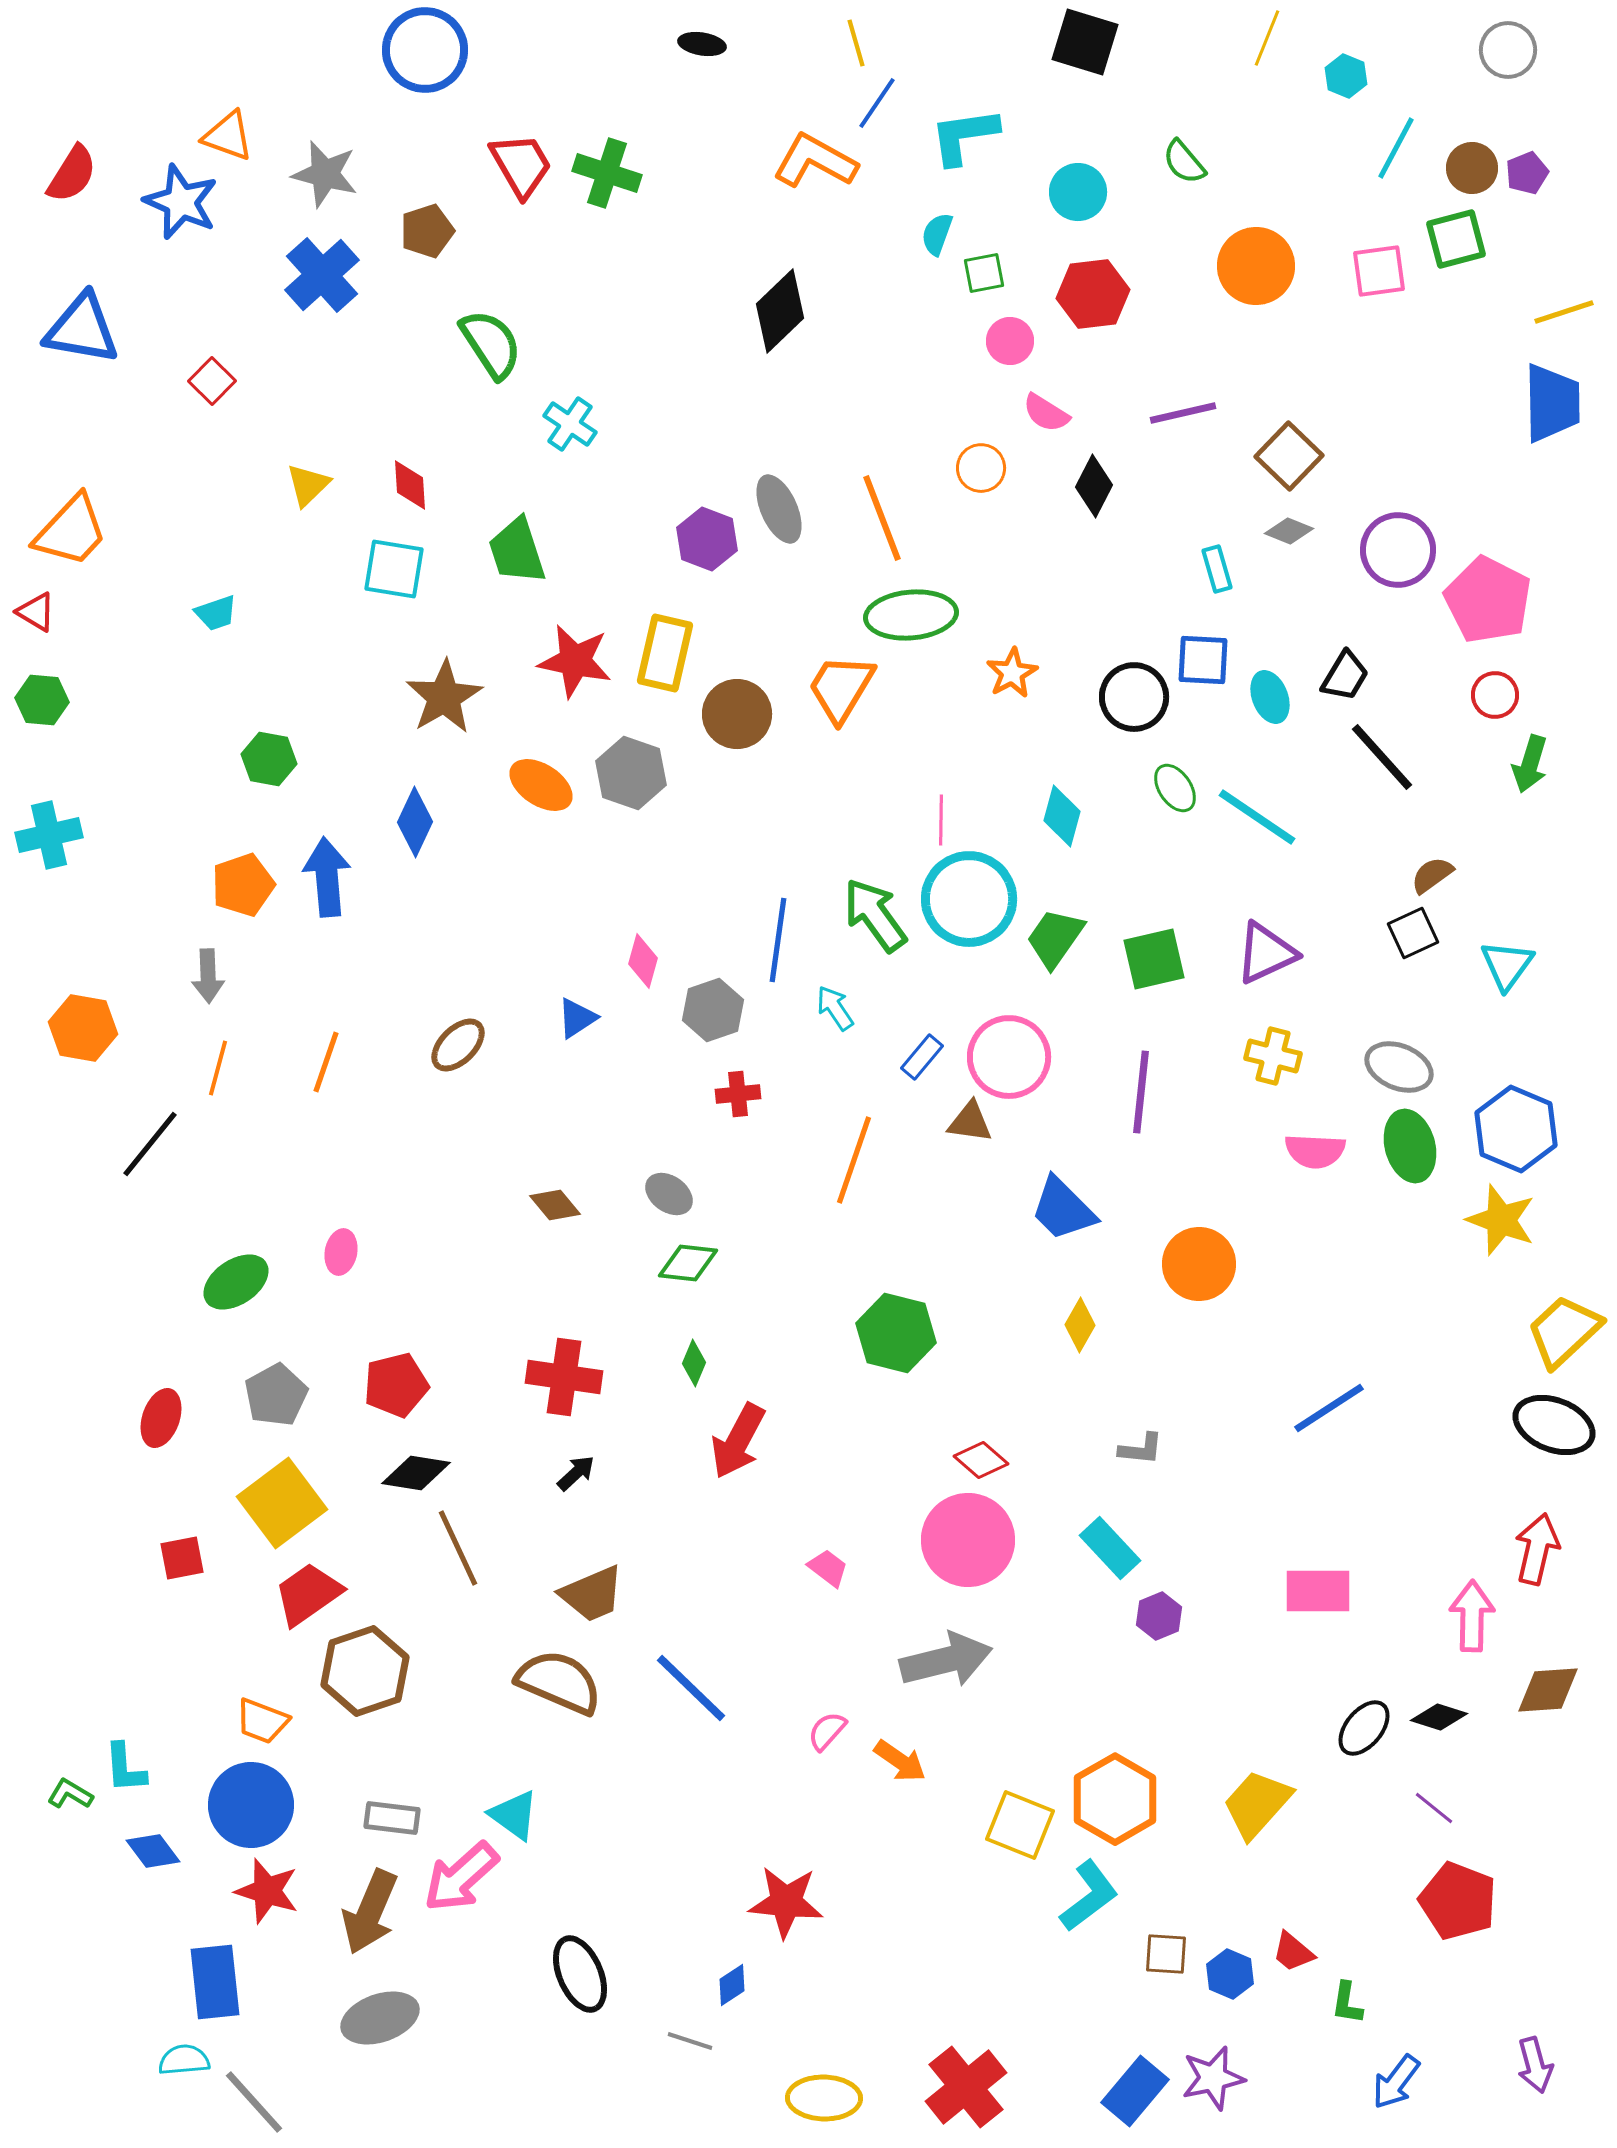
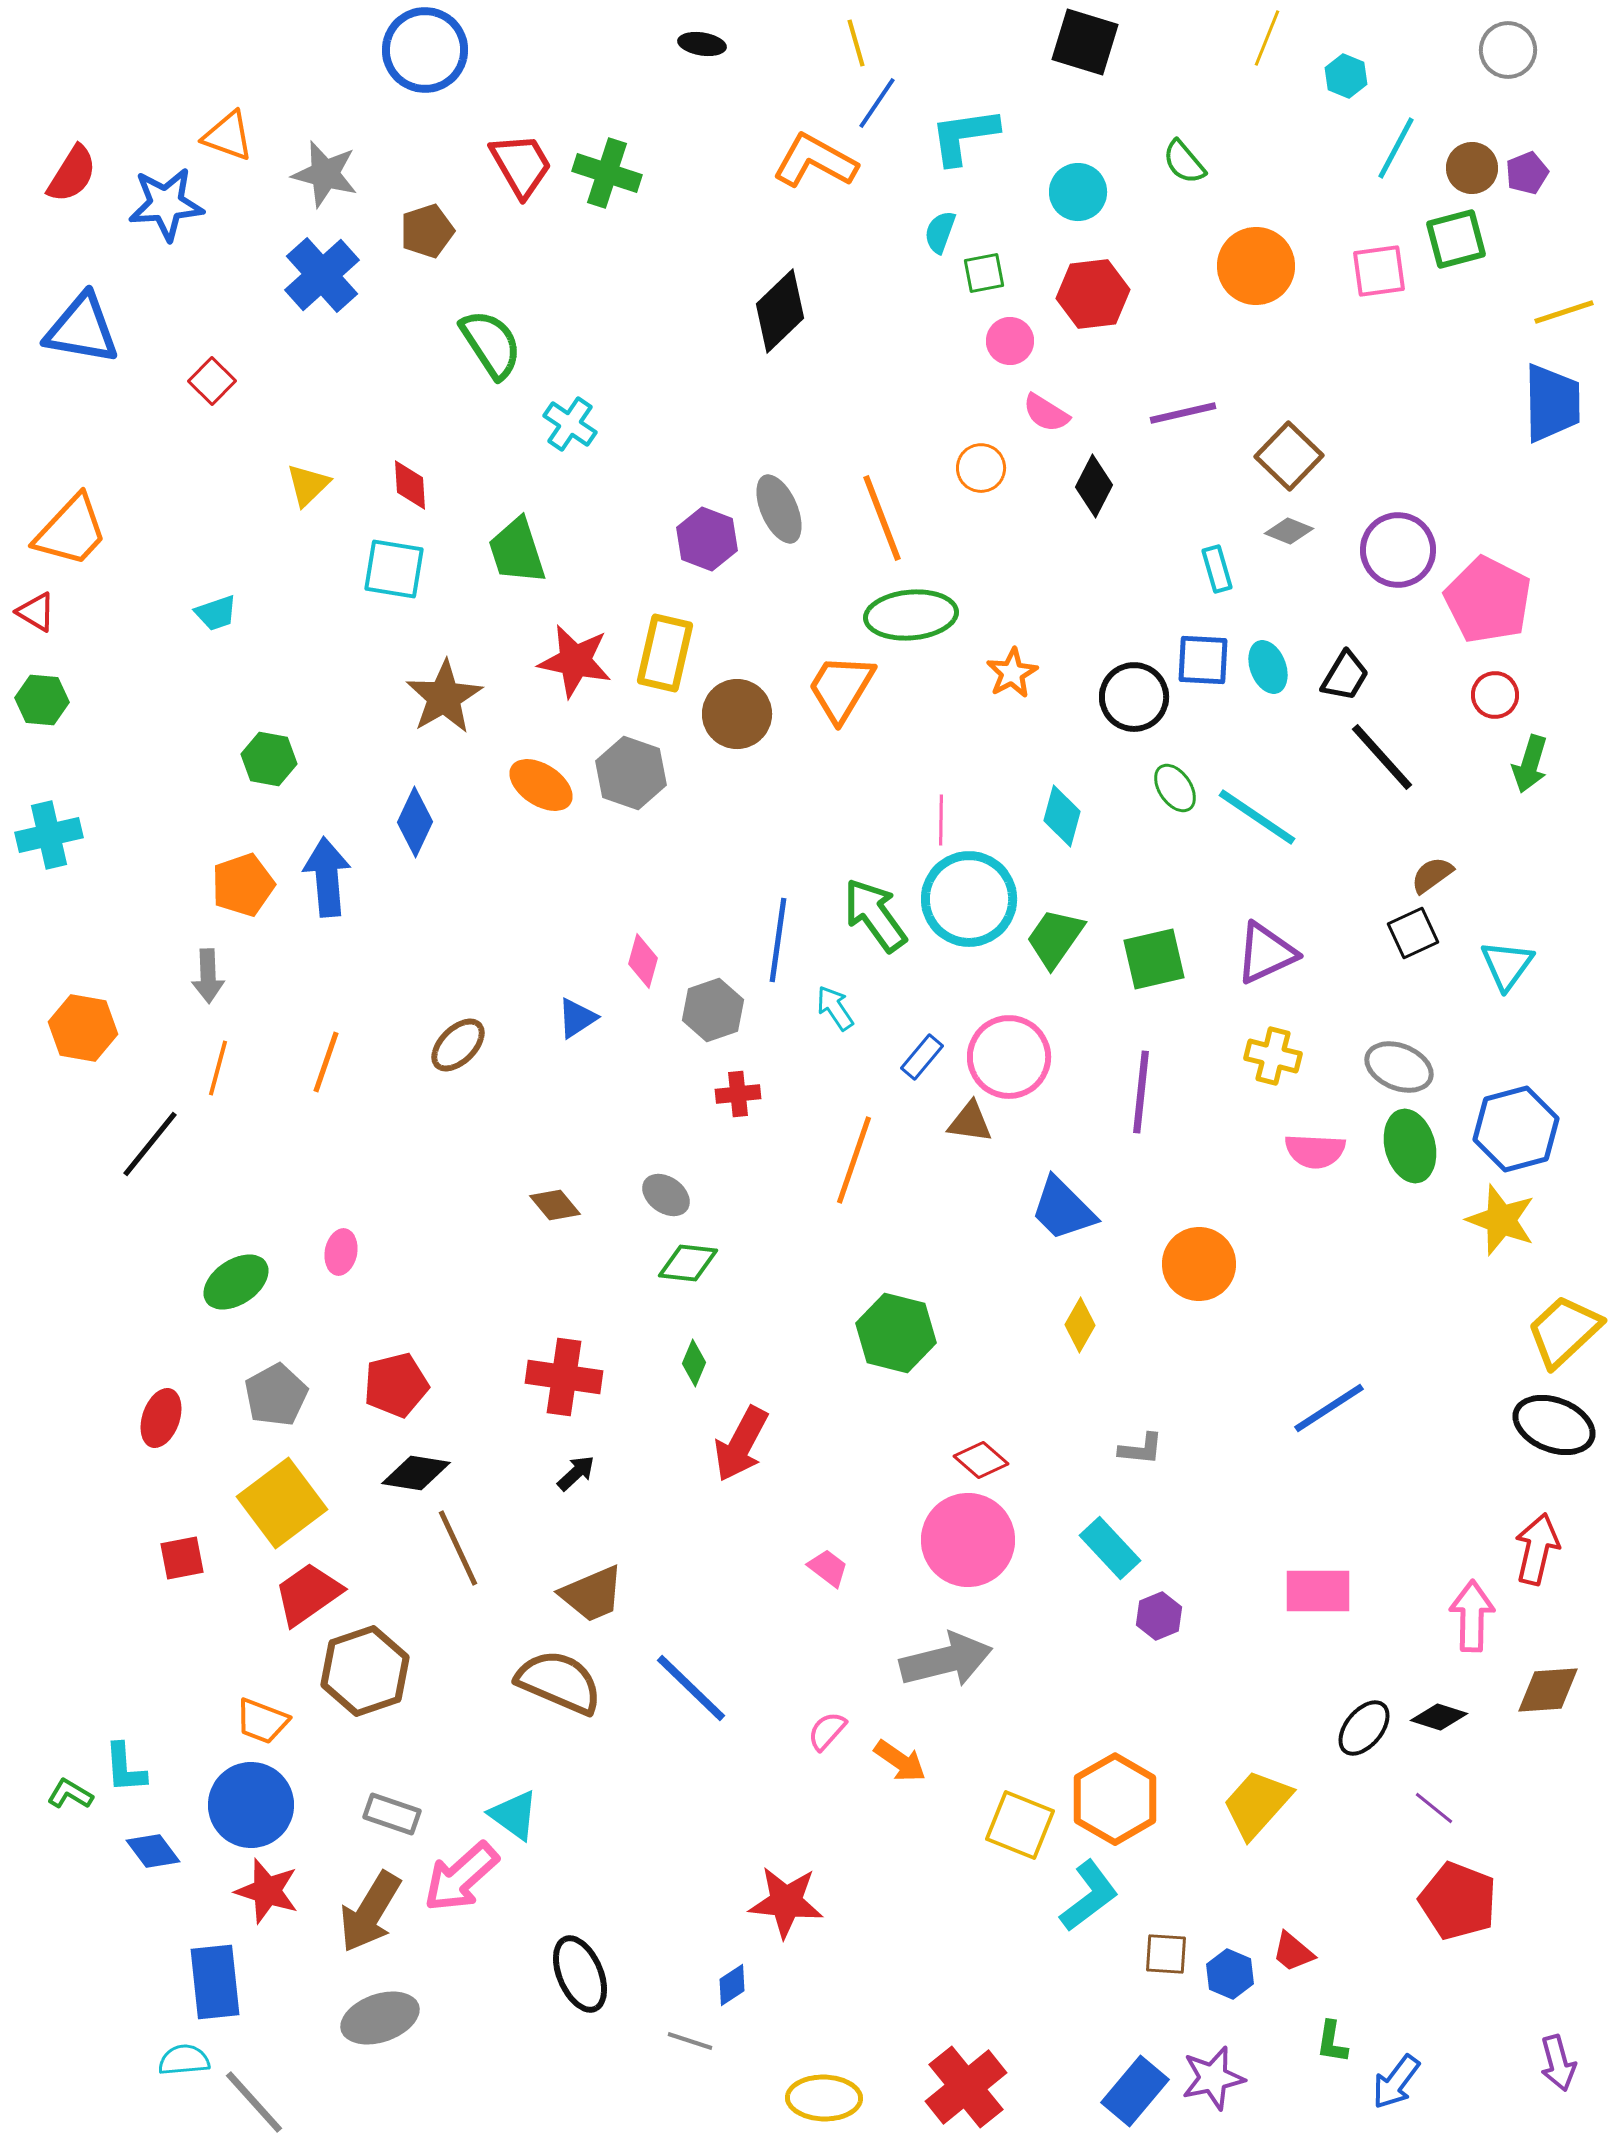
blue star at (181, 202): moved 15 px left, 2 px down; rotated 28 degrees counterclockwise
cyan semicircle at (937, 234): moved 3 px right, 2 px up
cyan ellipse at (1270, 697): moved 2 px left, 30 px up
blue hexagon at (1516, 1129): rotated 22 degrees clockwise
gray ellipse at (669, 1194): moved 3 px left, 1 px down
red arrow at (738, 1441): moved 3 px right, 3 px down
gray rectangle at (392, 1818): moved 4 px up; rotated 12 degrees clockwise
brown arrow at (370, 1912): rotated 8 degrees clockwise
green L-shape at (1347, 2003): moved 15 px left, 39 px down
purple arrow at (1535, 2065): moved 23 px right, 2 px up
